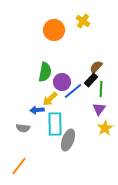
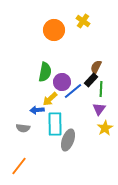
brown semicircle: rotated 16 degrees counterclockwise
